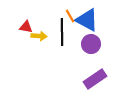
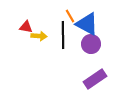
blue triangle: moved 4 px down
black line: moved 1 px right, 3 px down
